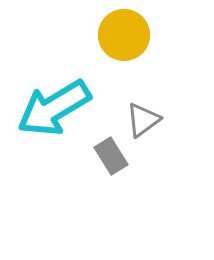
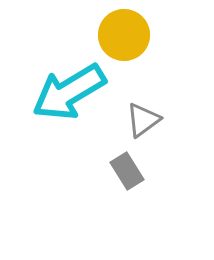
cyan arrow: moved 15 px right, 16 px up
gray rectangle: moved 16 px right, 15 px down
